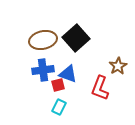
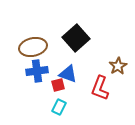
brown ellipse: moved 10 px left, 7 px down
blue cross: moved 6 px left, 1 px down
